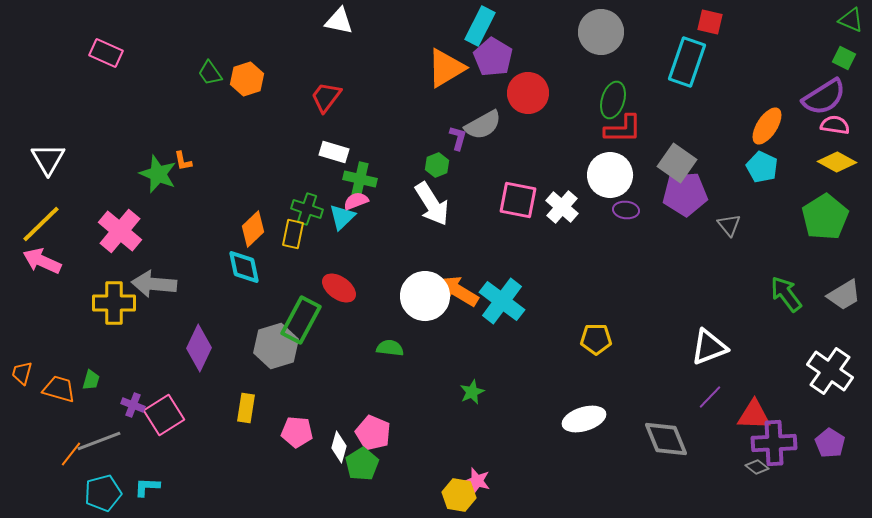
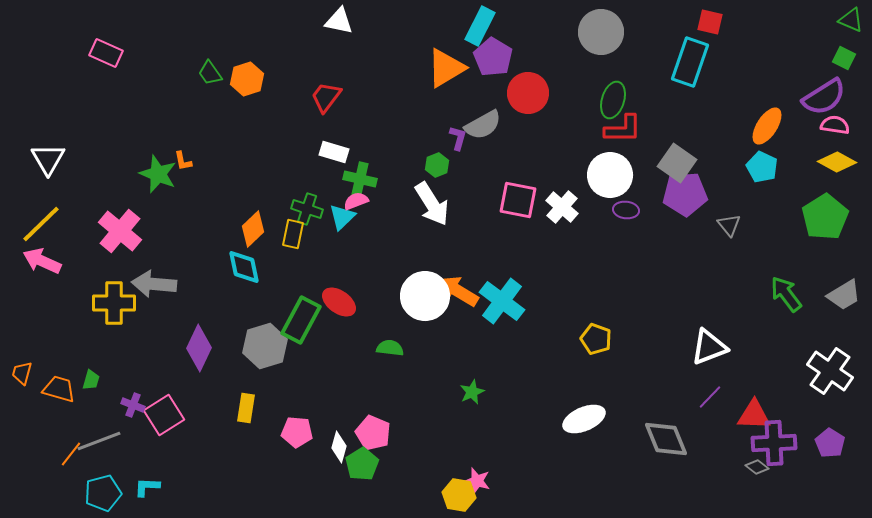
cyan rectangle at (687, 62): moved 3 px right
red ellipse at (339, 288): moved 14 px down
yellow pentagon at (596, 339): rotated 20 degrees clockwise
gray hexagon at (276, 346): moved 11 px left
white ellipse at (584, 419): rotated 6 degrees counterclockwise
